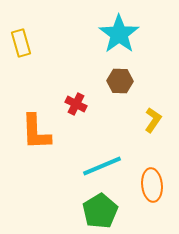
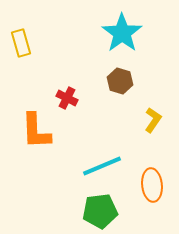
cyan star: moved 3 px right, 1 px up
brown hexagon: rotated 15 degrees clockwise
red cross: moved 9 px left, 6 px up
orange L-shape: moved 1 px up
green pentagon: rotated 24 degrees clockwise
